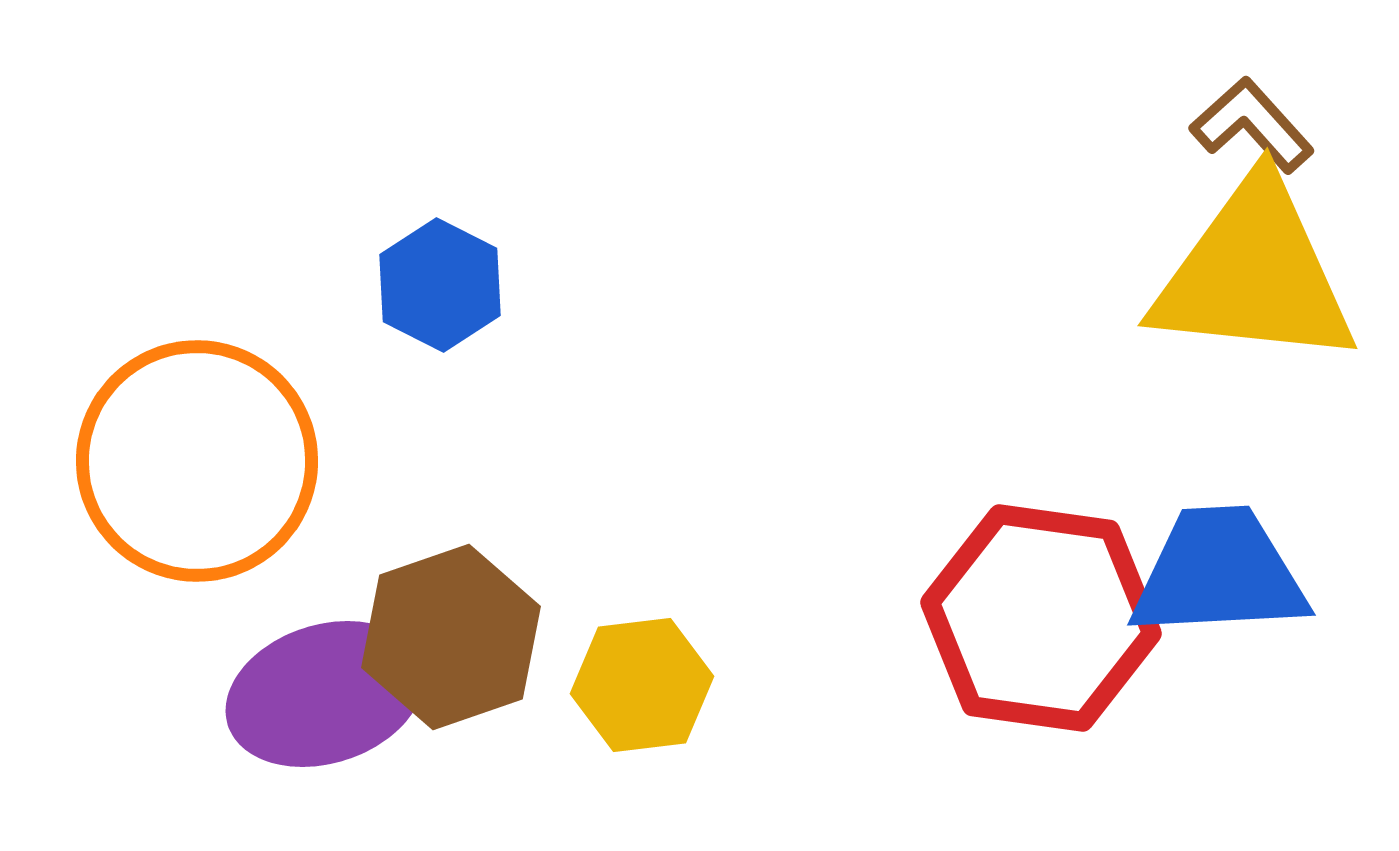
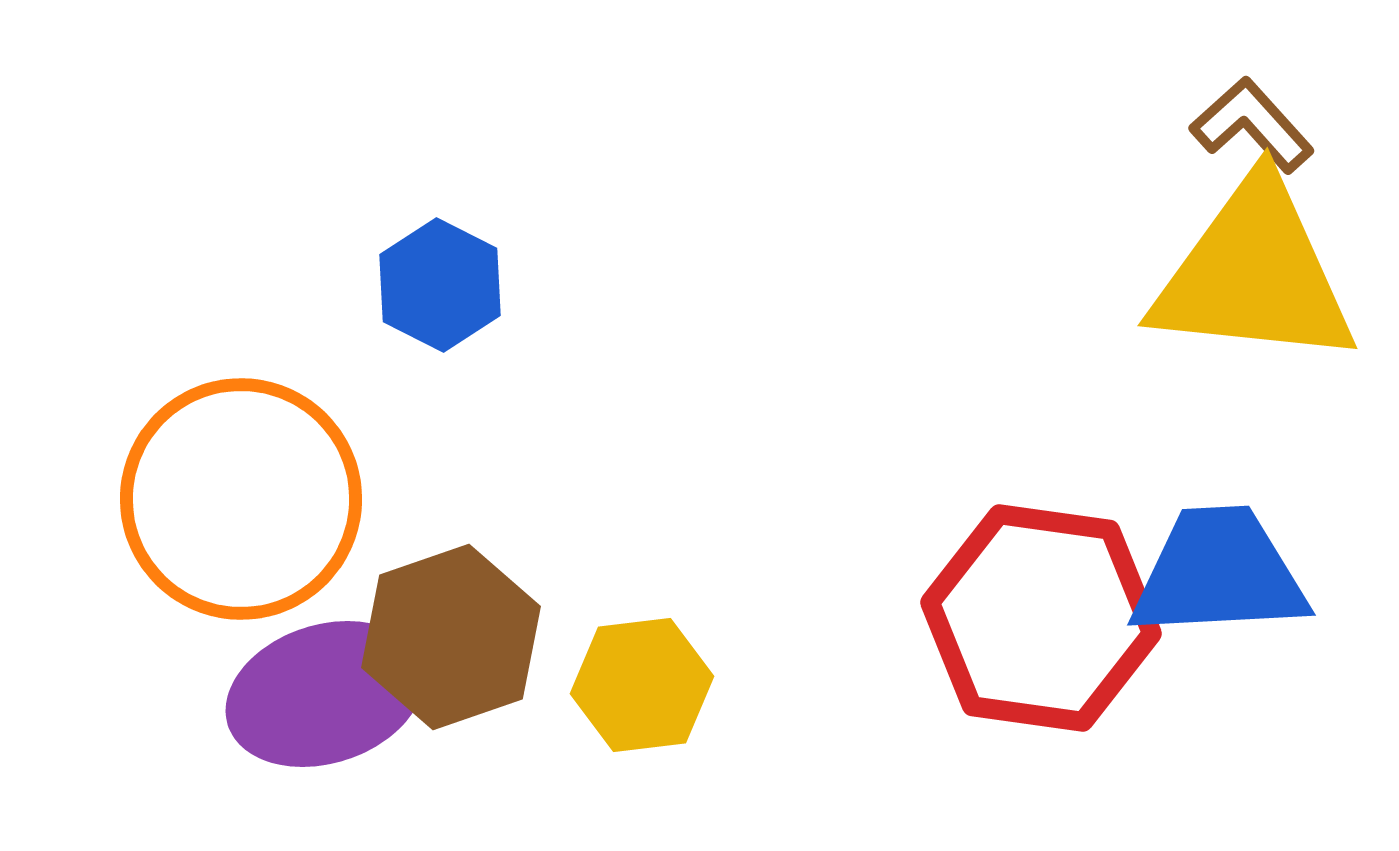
orange circle: moved 44 px right, 38 px down
